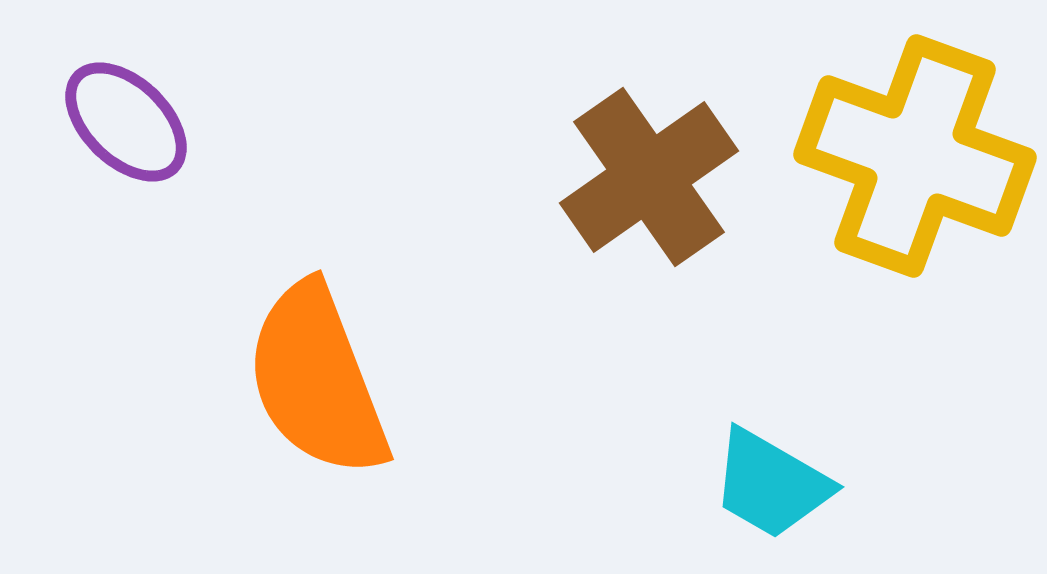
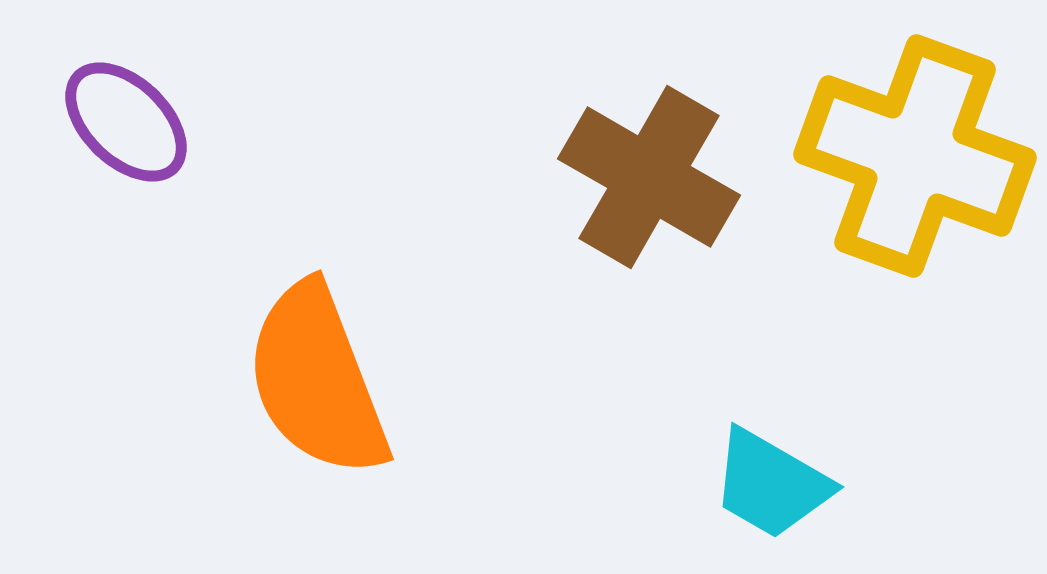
brown cross: rotated 25 degrees counterclockwise
